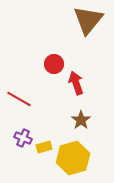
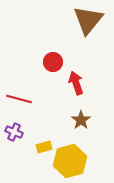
red circle: moved 1 px left, 2 px up
red line: rotated 15 degrees counterclockwise
purple cross: moved 9 px left, 6 px up
yellow hexagon: moved 3 px left, 3 px down
